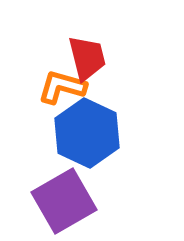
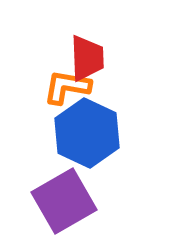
red trapezoid: rotated 12 degrees clockwise
orange L-shape: moved 5 px right; rotated 6 degrees counterclockwise
